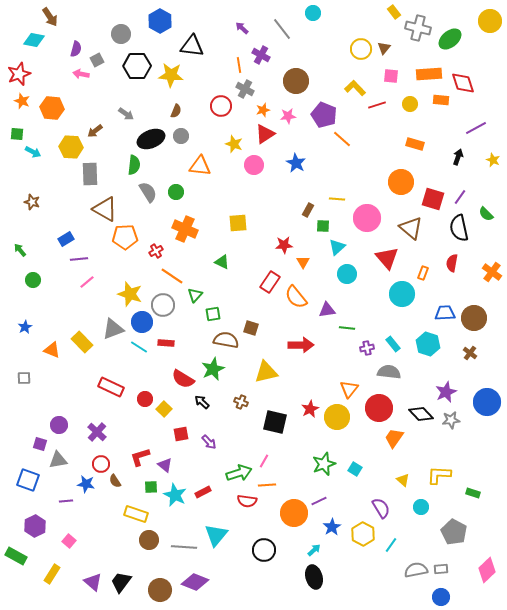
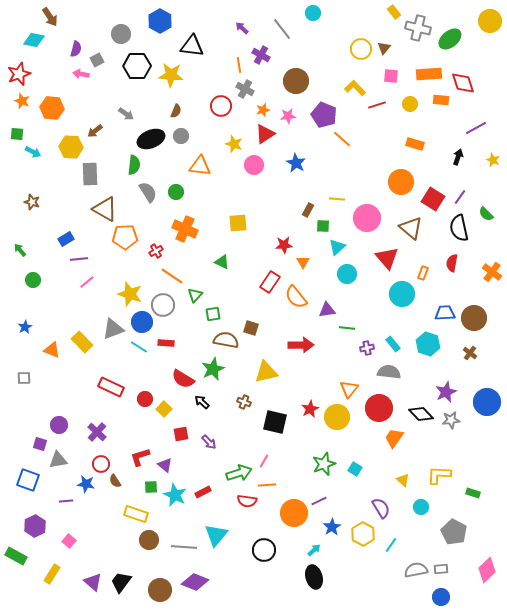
red square at (433, 199): rotated 15 degrees clockwise
brown cross at (241, 402): moved 3 px right
